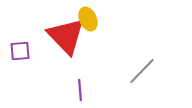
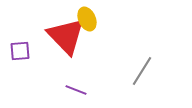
yellow ellipse: moved 1 px left
gray line: rotated 12 degrees counterclockwise
purple line: moved 4 px left; rotated 65 degrees counterclockwise
